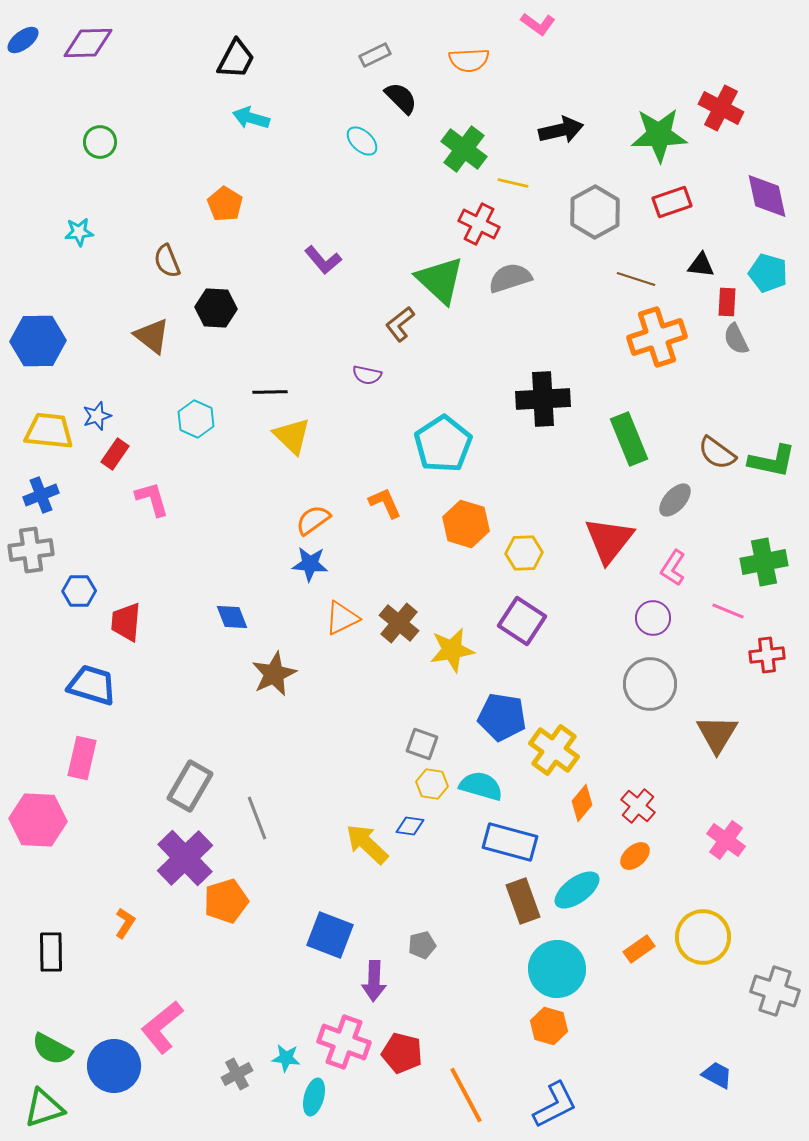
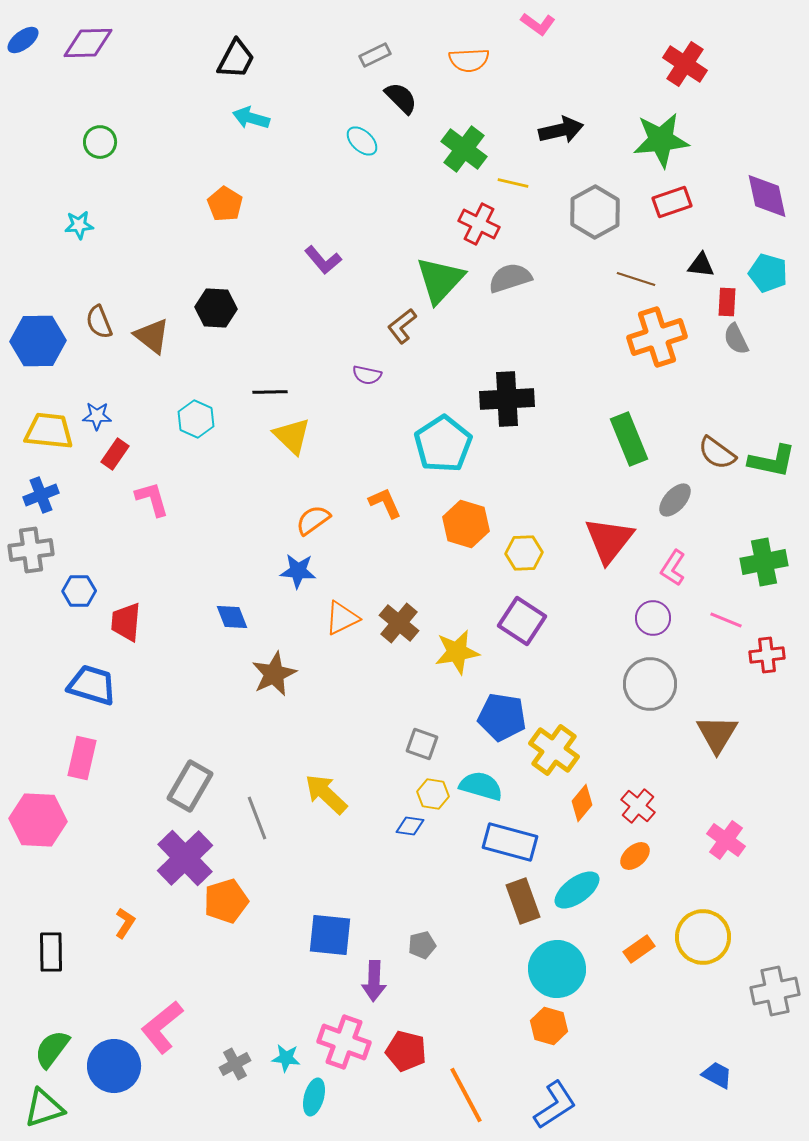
red cross at (721, 108): moved 36 px left, 44 px up; rotated 6 degrees clockwise
green star at (659, 135): moved 2 px right, 5 px down; rotated 4 degrees counterclockwise
cyan star at (79, 232): moved 7 px up
brown semicircle at (167, 261): moved 68 px left, 61 px down
green triangle at (440, 280): rotated 30 degrees clockwise
brown L-shape at (400, 324): moved 2 px right, 2 px down
black cross at (543, 399): moved 36 px left
blue star at (97, 416): rotated 20 degrees clockwise
blue star at (310, 564): moved 12 px left, 7 px down
pink line at (728, 611): moved 2 px left, 9 px down
yellow star at (452, 650): moved 5 px right, 2 px down
yellow hexagon at (432, 784): moved 1 px right, 10 px down
yellow arrow at (367, 844): moved 41 px left, 50 px up
blue square at (330, 935): rotated 15 degrees counterclockwise
gray cross at (775, 991): rotated 30 degrees counterclockwise
green semicircle at (52, 1049): rotated 99 degrees clockwise
red pentagon at (402, 1053): moved 4 px right, 2 px up
gray cross at (237, 1074): moved 2 px left, 10 px up
blue L-shape at (555, 1105): rotated 6 degrees counterclockwise
